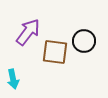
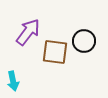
cyan arrow: moved 2 px down
